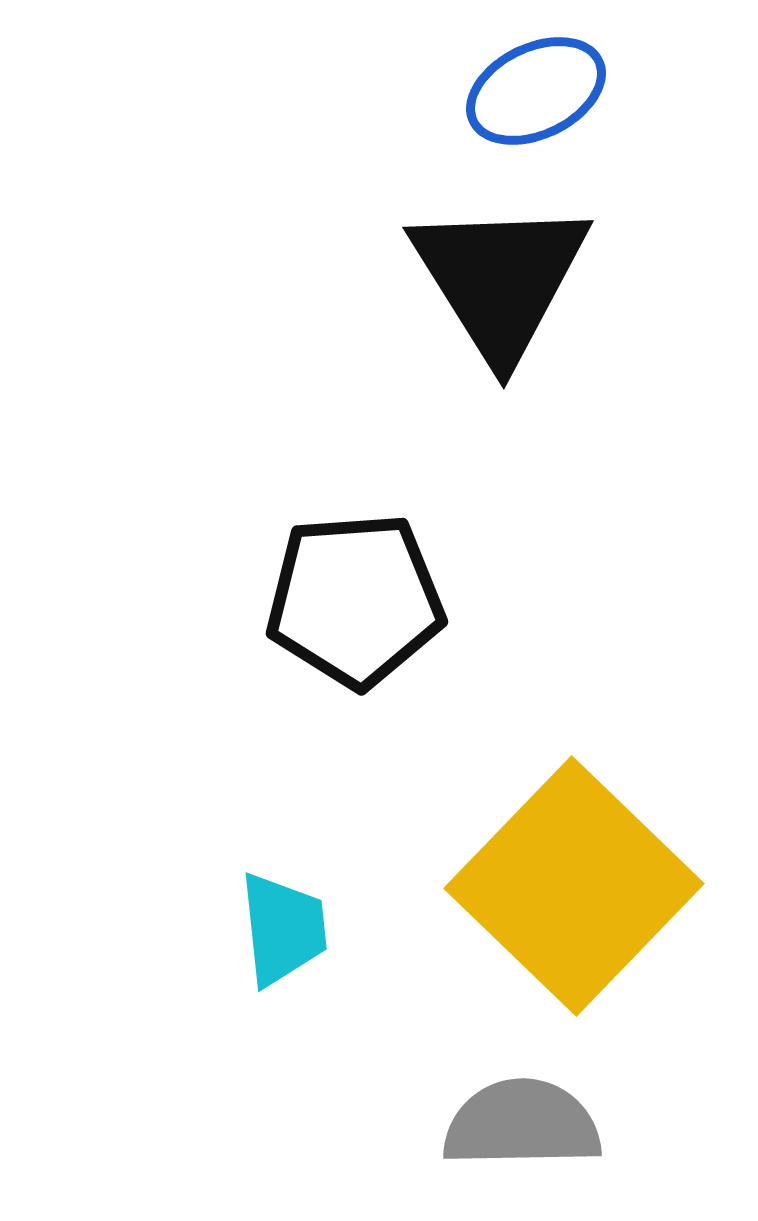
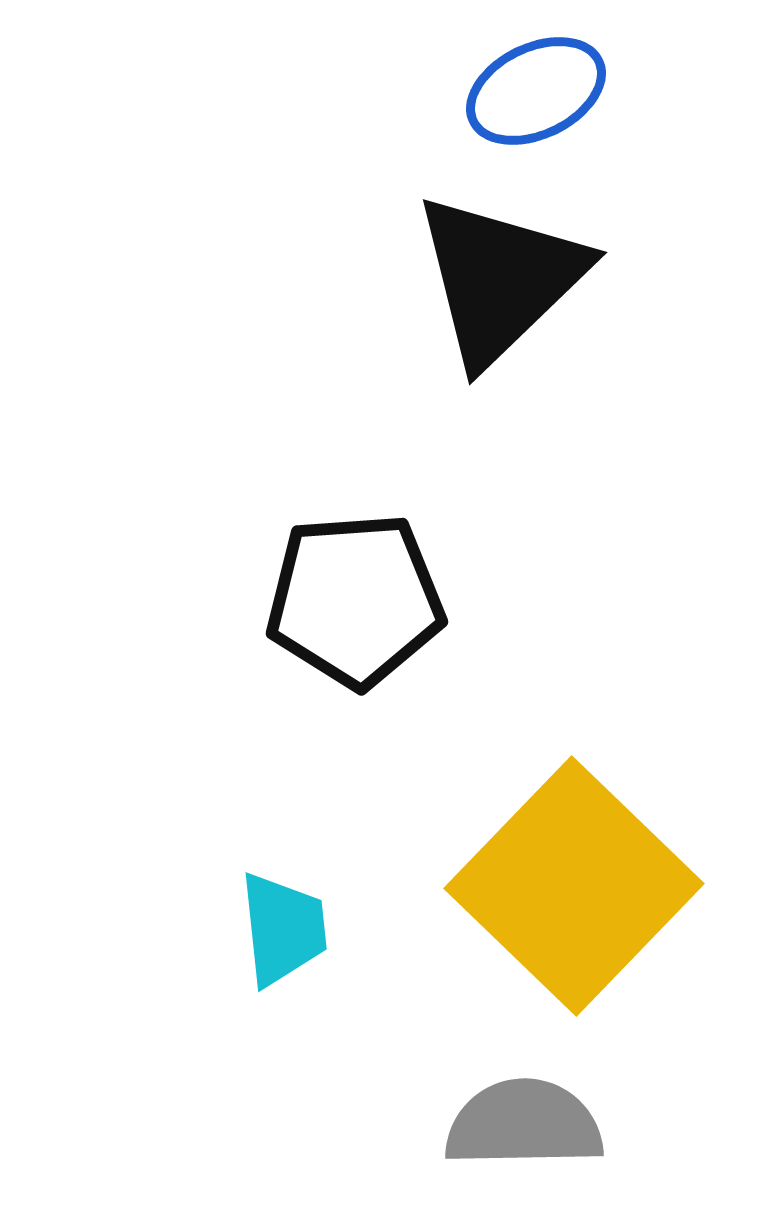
black triangle: rotated 18 degrees clockwise
gray semicircle: moved 2 px right
